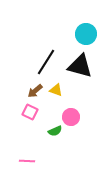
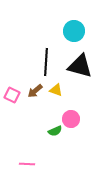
cyan circle: moved 12 px left, 3 px up
black line: rotated 28 degrees counterclockwise
pink square: moved 18 px left, 17 px up
pink circle: moved 2 px down
pink line: moved 3 px down
